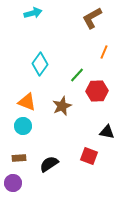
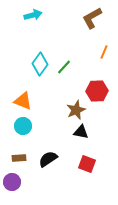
cyan arrow: moved 2 px down
green line: moved 13 px left, 8 px up
orange triangle: moved 4 px left, 1 px up
brown star: moved 14 px right, 4 px down
black triangle: moved 26 px left
red square: moved 2 px left, 8 px down
black semicircle: moved 1 px left, 5 px up
purple circle: moved 1 px left, 1 px up
